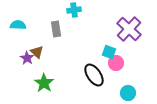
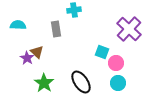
cyan square: moved 7 px left
black ellipse: moved 13 px left, 7 px down
cyan circle: moved 10 px left, 10 px up
